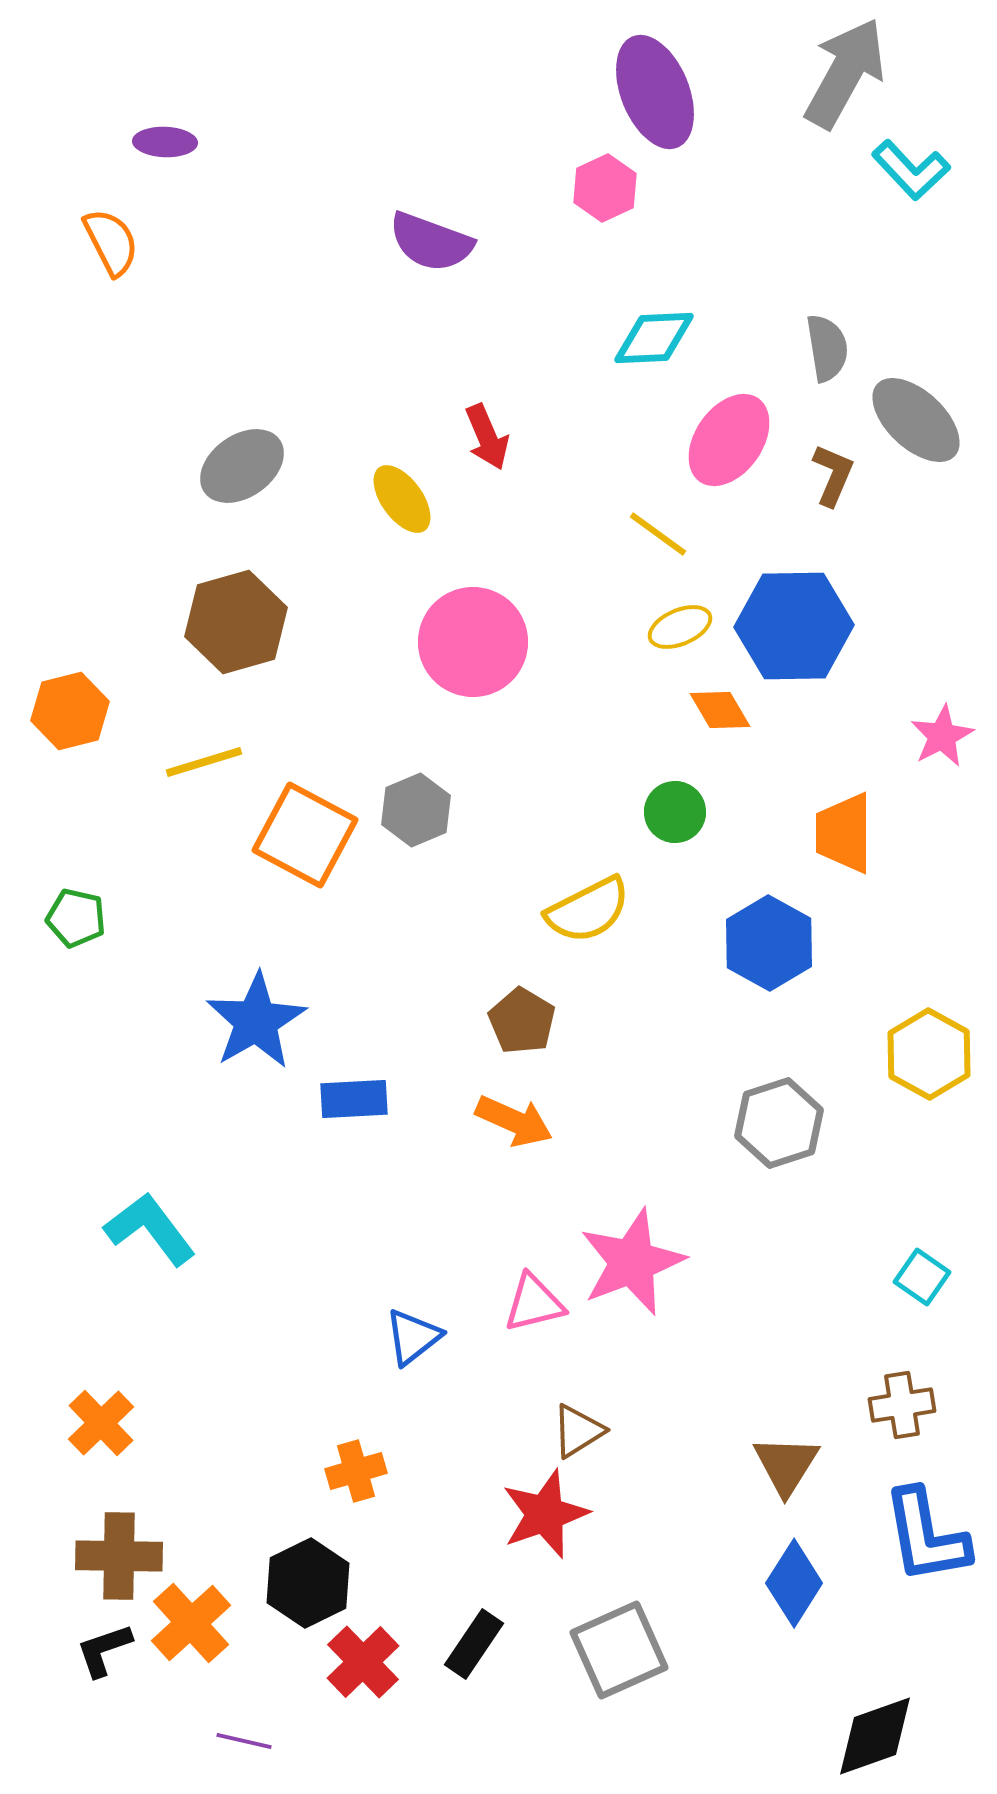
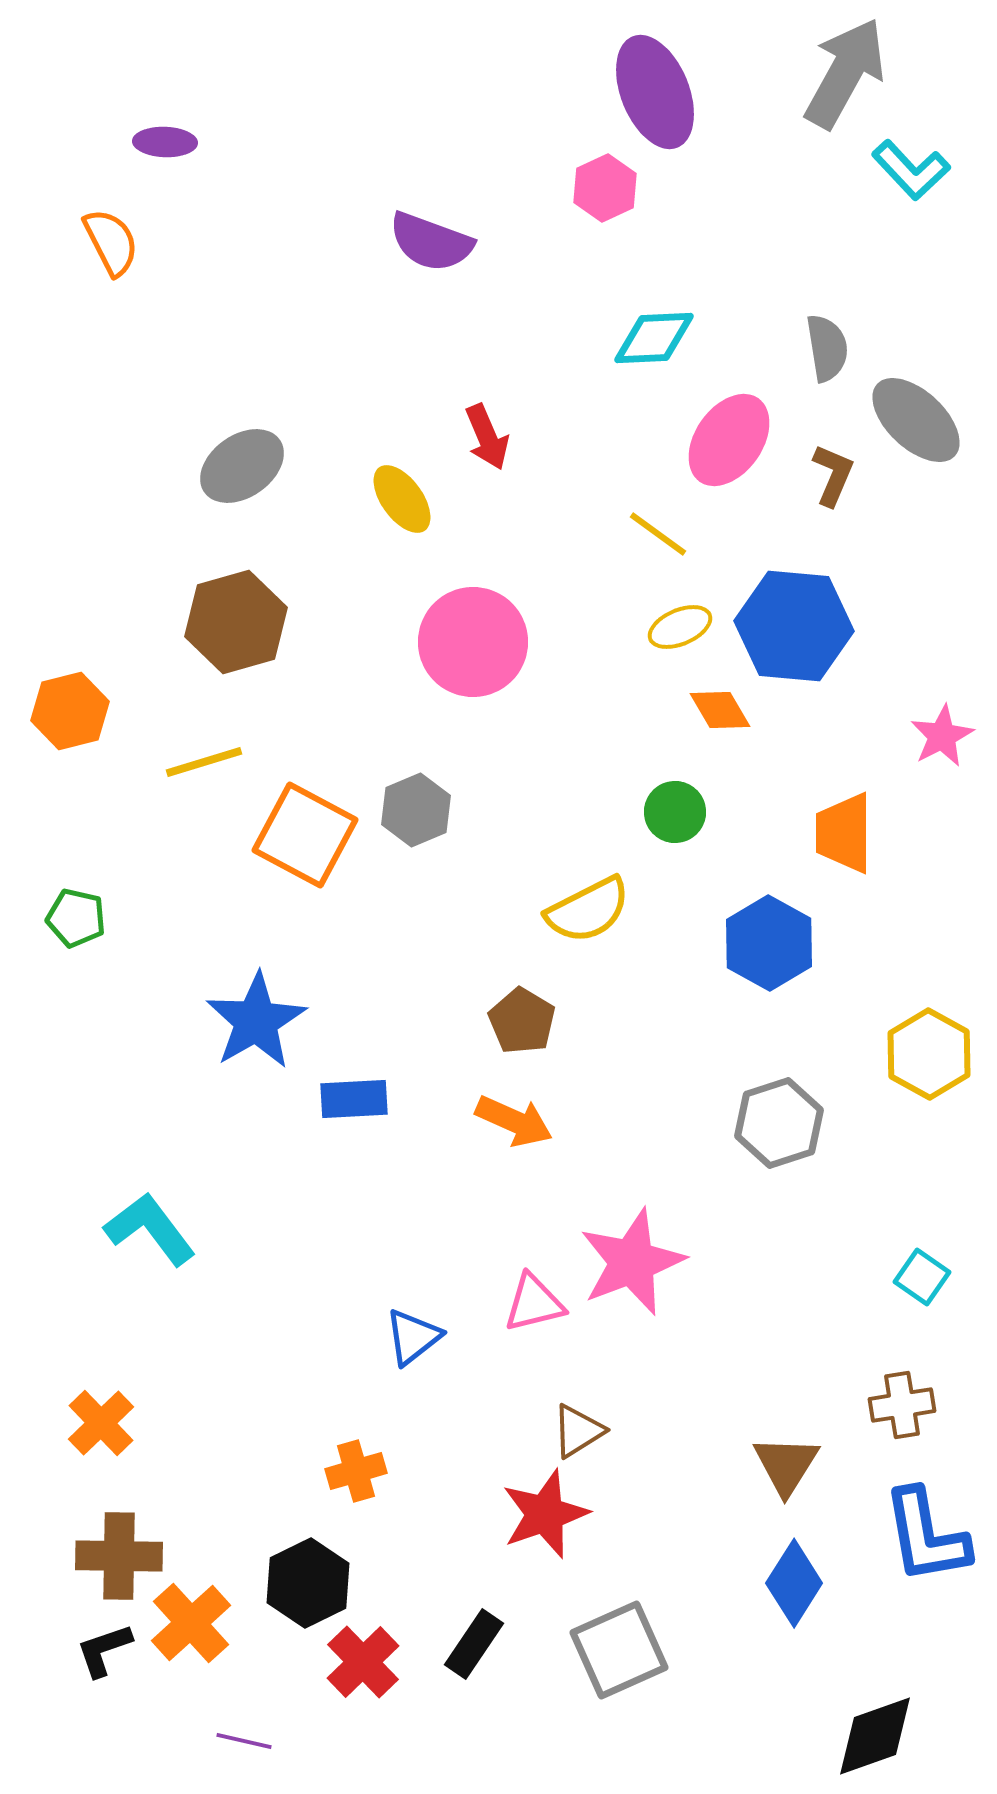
blue hexagon at (794, 626): rotated 6 degrees clockwise
